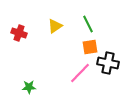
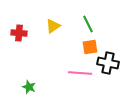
yellow triangle: moved 2 px left
red cross: rotated 14 degrees counterclockwise
pink line: rotated 50 degrees clockwise
green star: rotated 24 degrees clockwise
